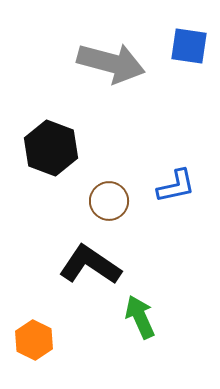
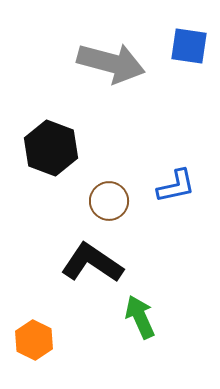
black L-shape: moved 2 px right, 2 px up
